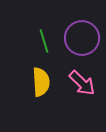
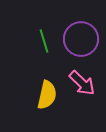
purple circle: moved 1 px left, 1 px down
yellow semicircle: moved 6 px right, 13 px down; rotated 16 degrees clockwise
